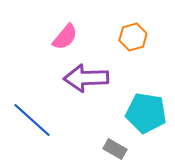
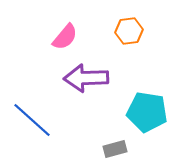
orange hexagon: moved 4 px left, 6 px up; rotated 8 degrees clockwise
cyan pentagon: moved 1 px right, 1 px up
gray rectangle: rotated 45 degrees counterclockwise
